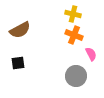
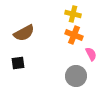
brown semicircle: moved 4 px right, 3 px down
